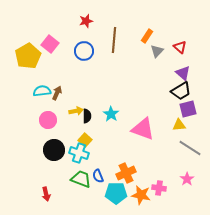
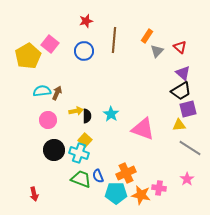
red arrow: moved 12 px left
